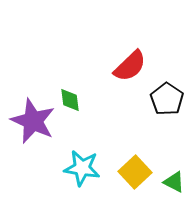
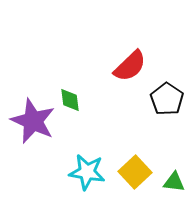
cyan star: moved 5 px right, 4 px down
green triangle: rotated 20 degrees counterclockwise
